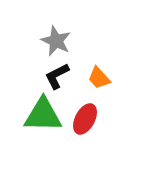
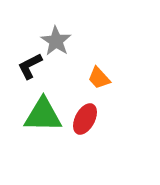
gray star: rotated 8 degrees clockwise
black L-shape: moved 27 px left, 10 px up
